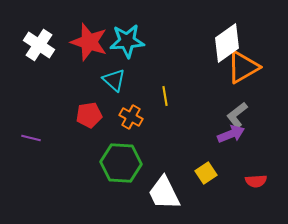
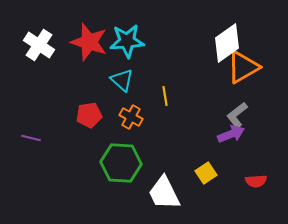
cyan triangle: moved 8 px right
